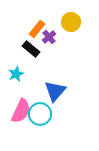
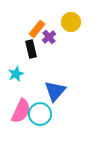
black rectangle: rotated 36 degrees clockwise
